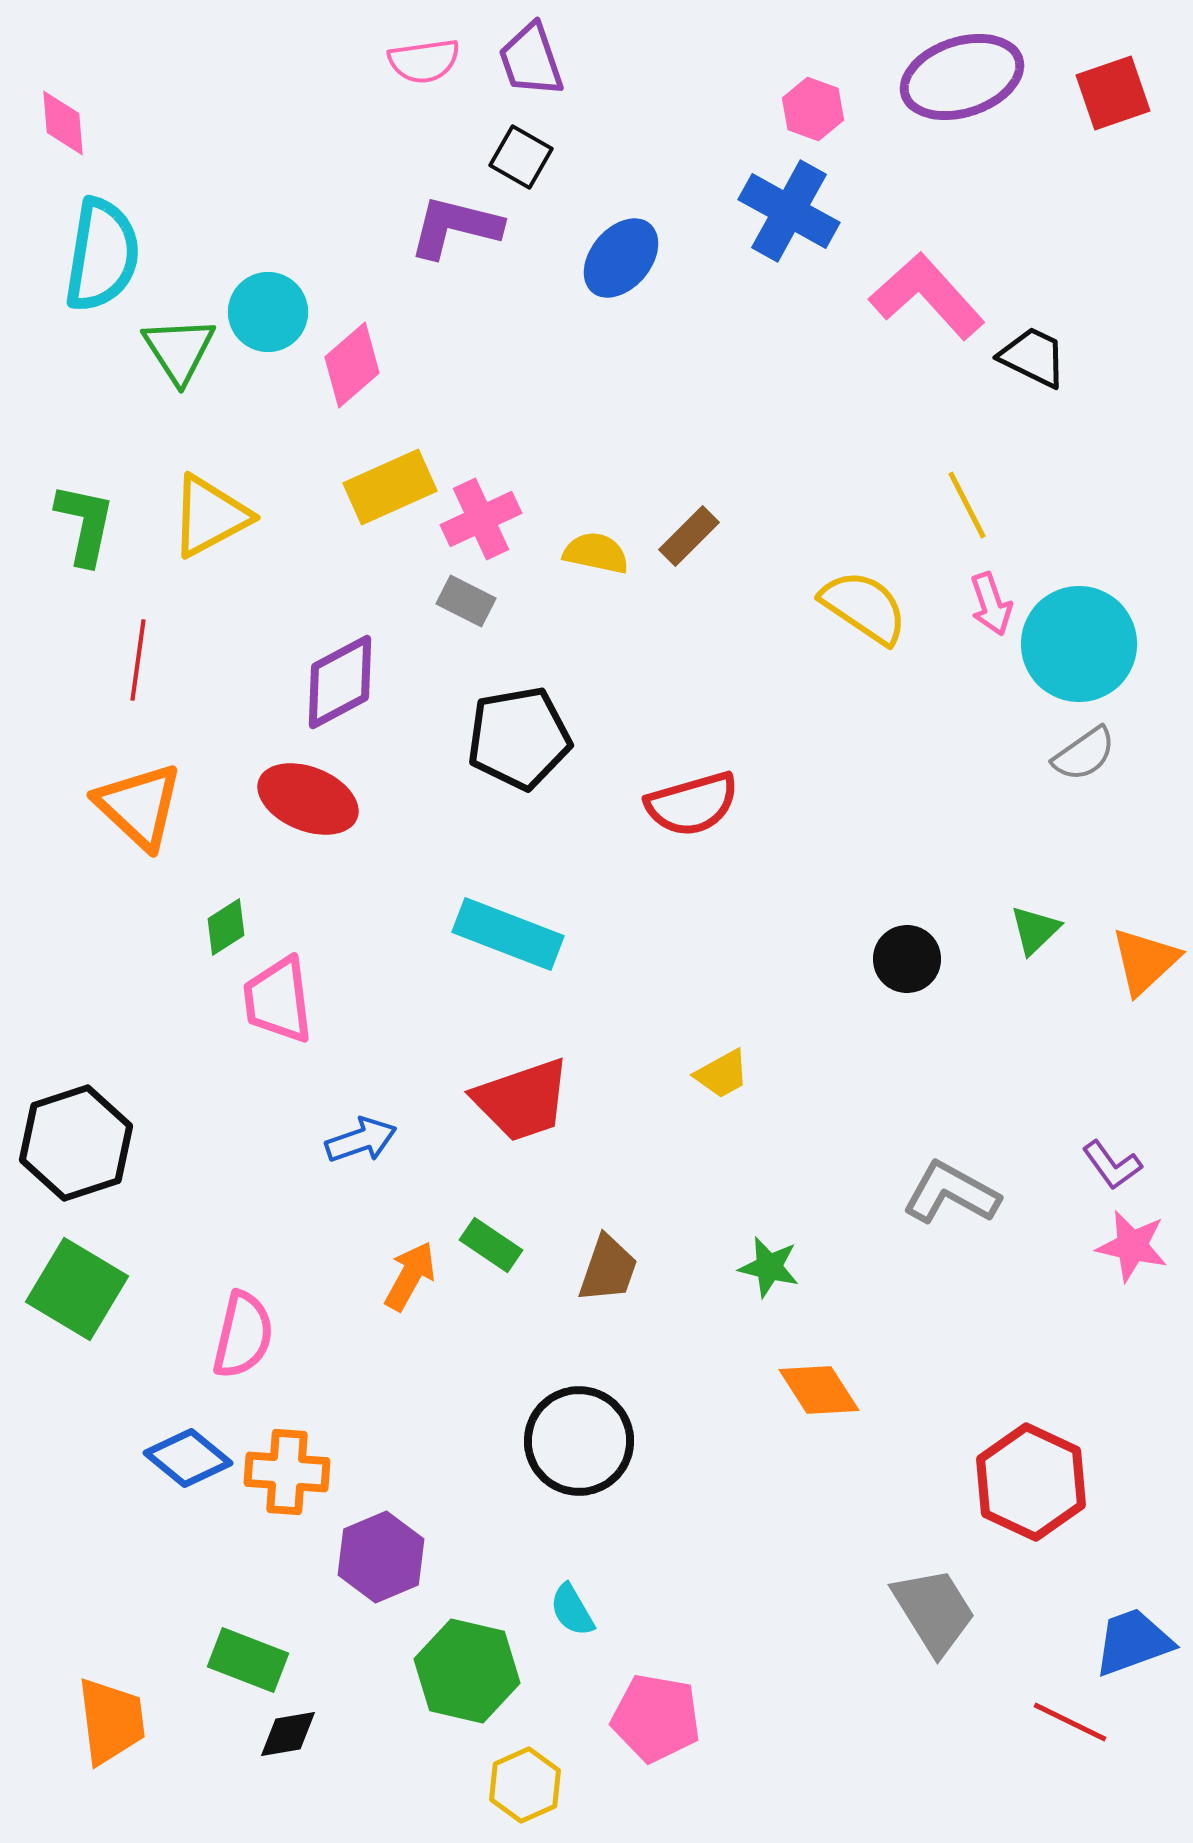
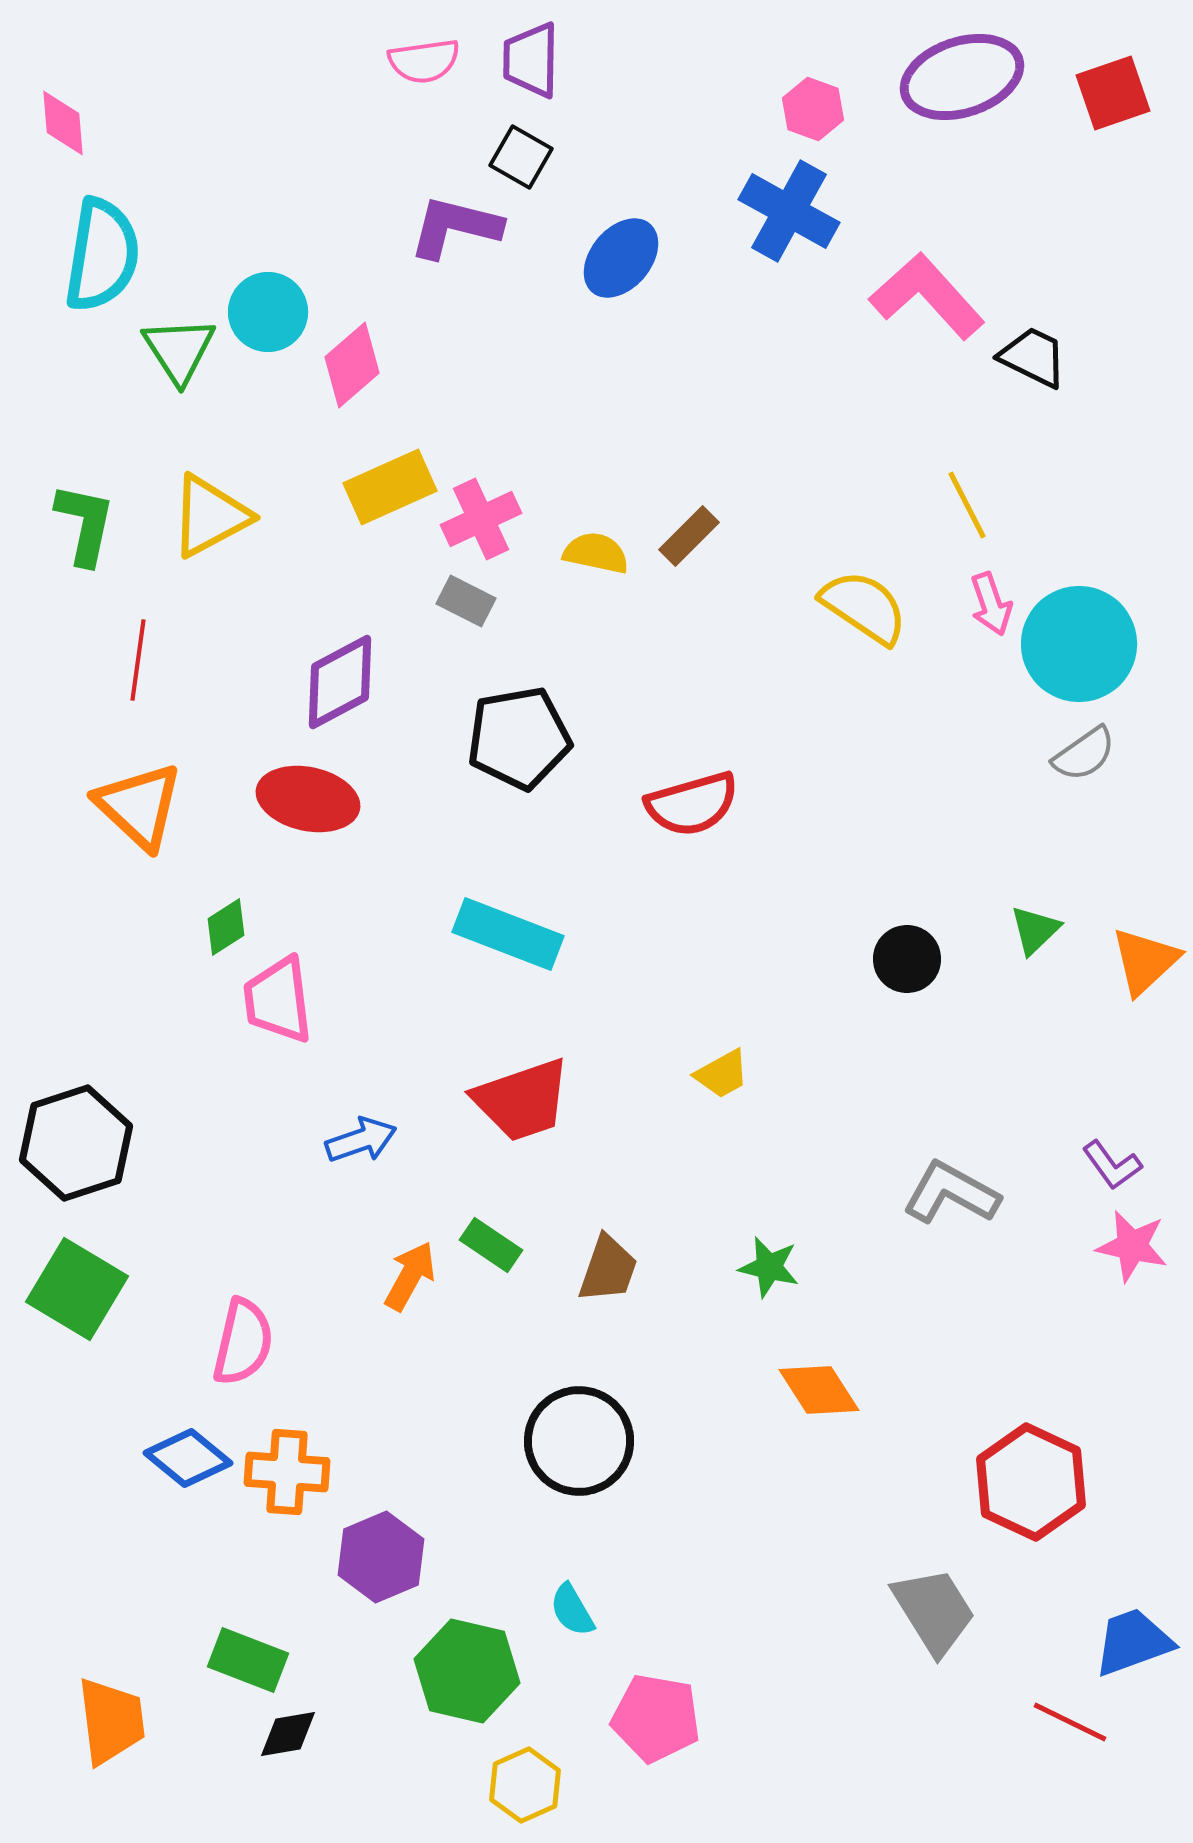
purple trapezoid at (531, 60): rotated 20 degrees clockwise
red ellipse at (308, 799): rotated 10 degrees counterclockwise
pink semicircle at (243, 1335): moved 7 px down
